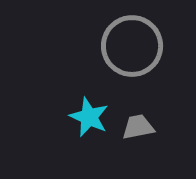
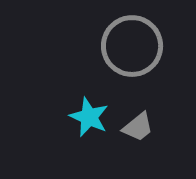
gray trapezoid: rotated 152 degrees clockwise
